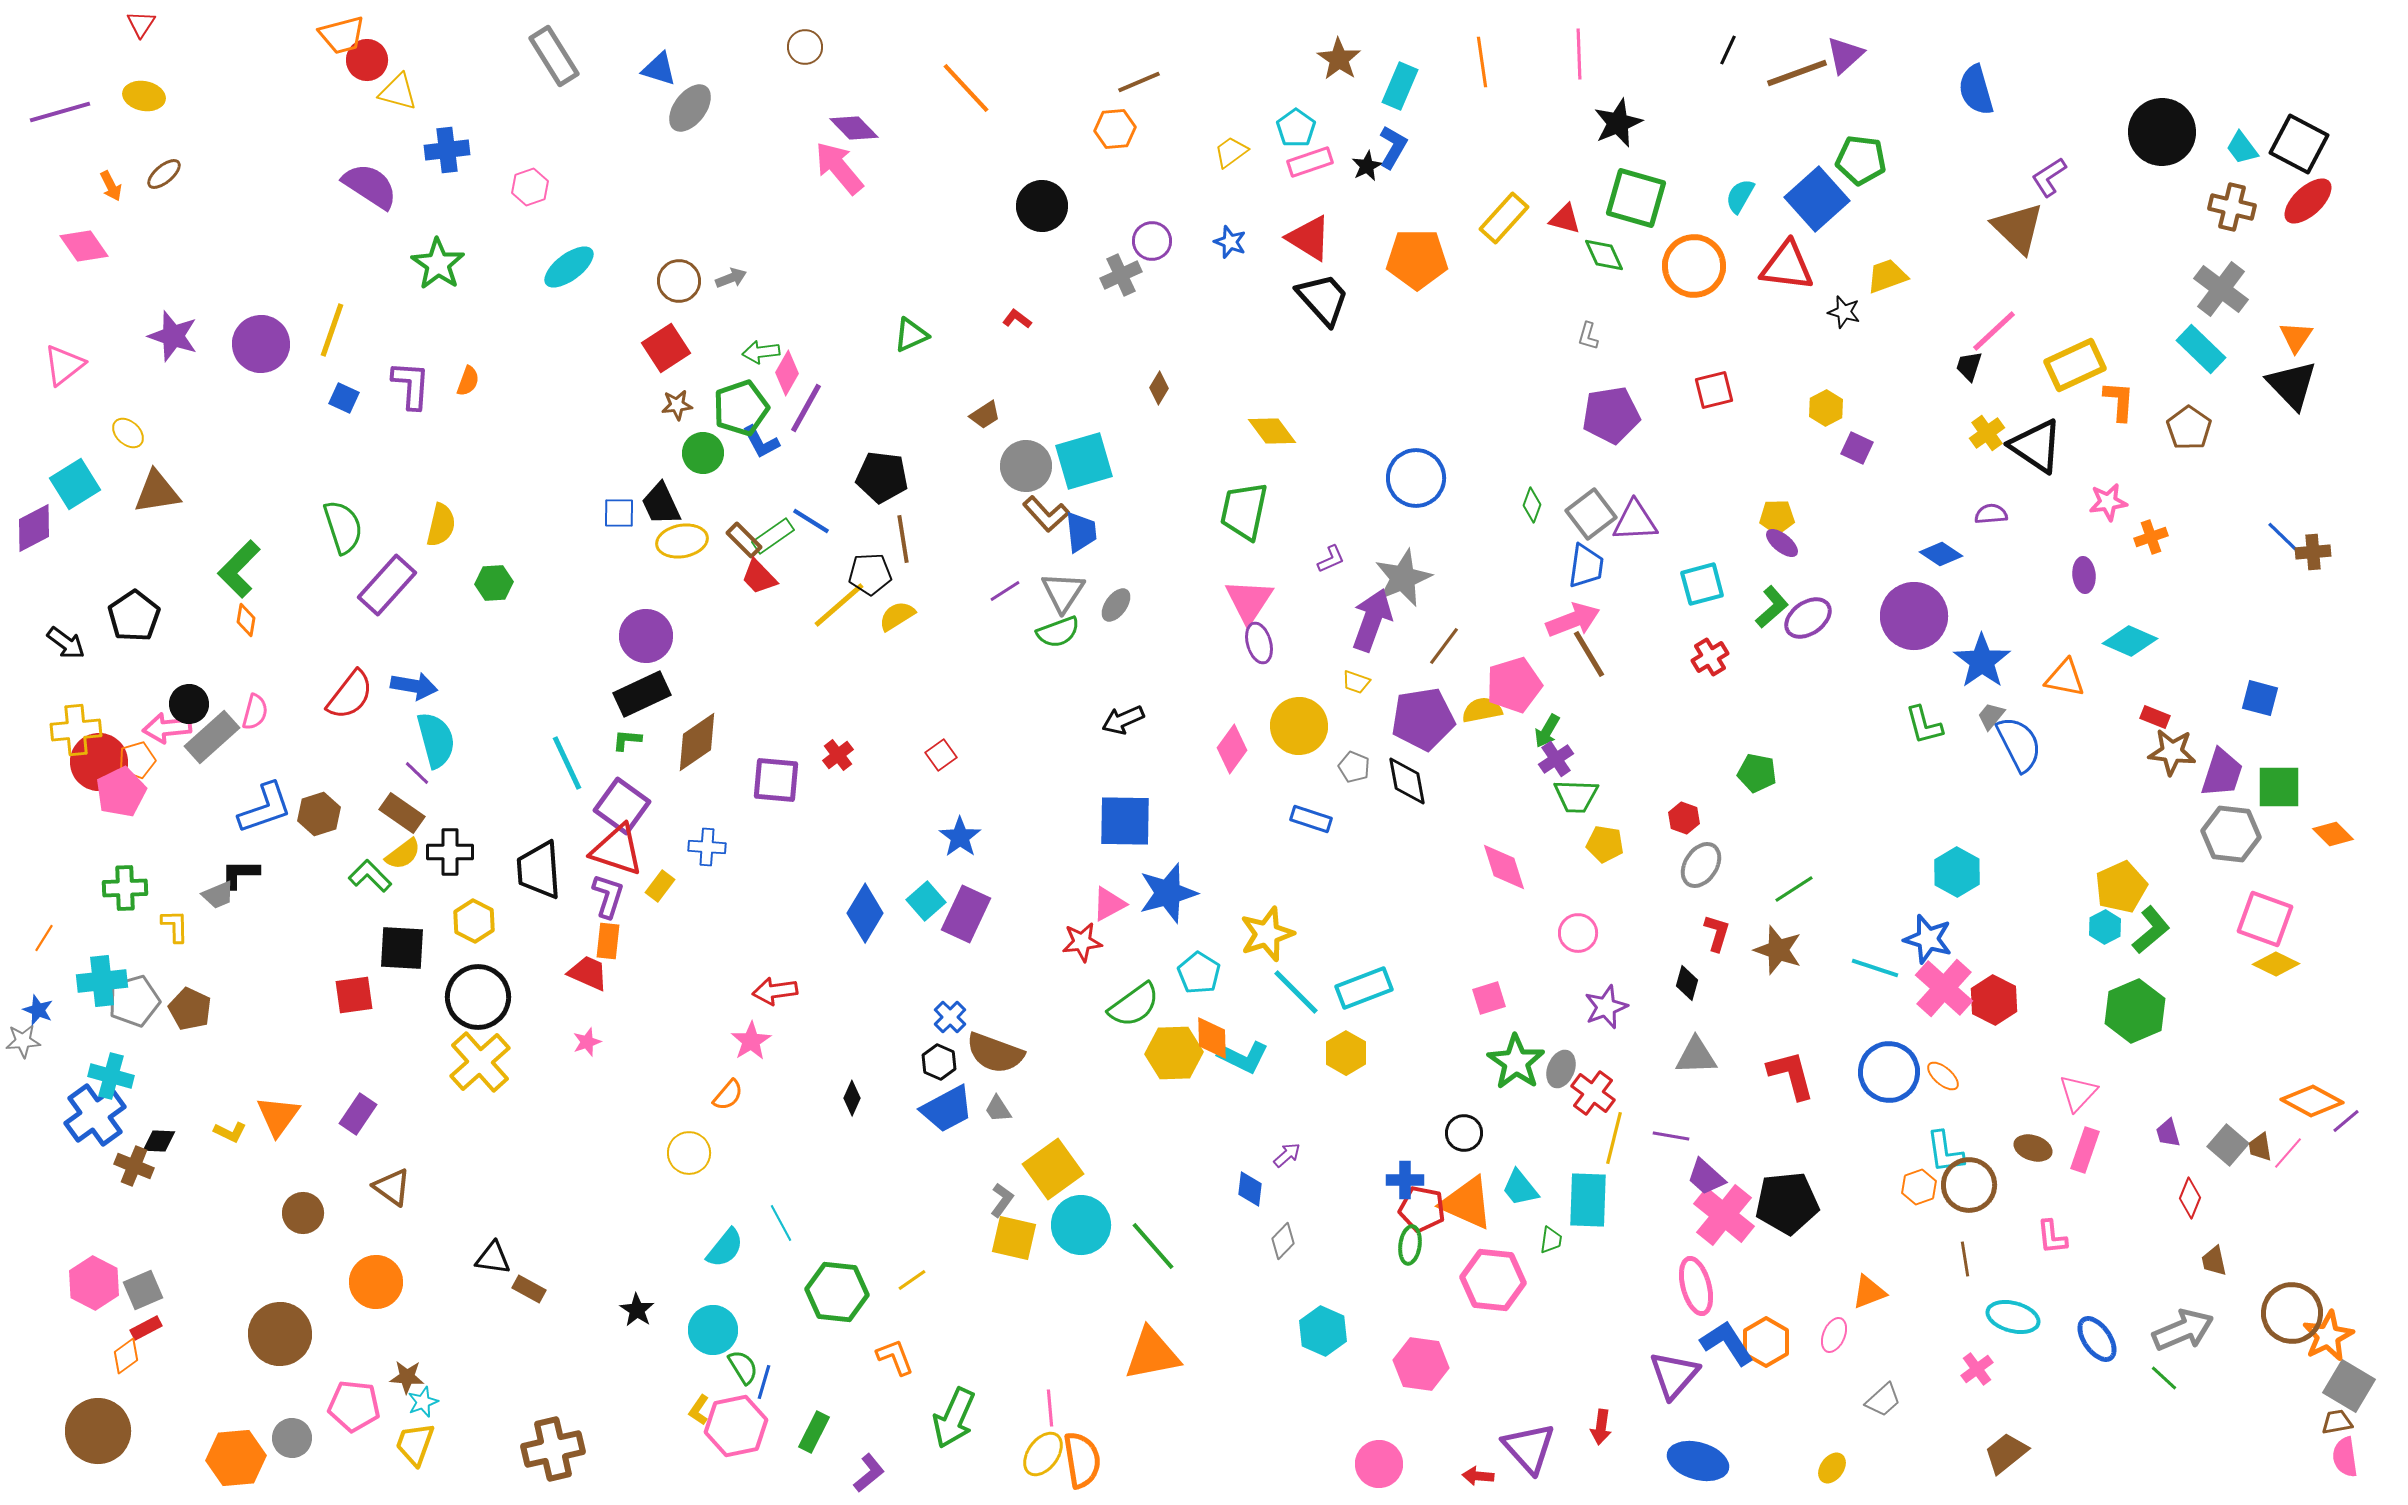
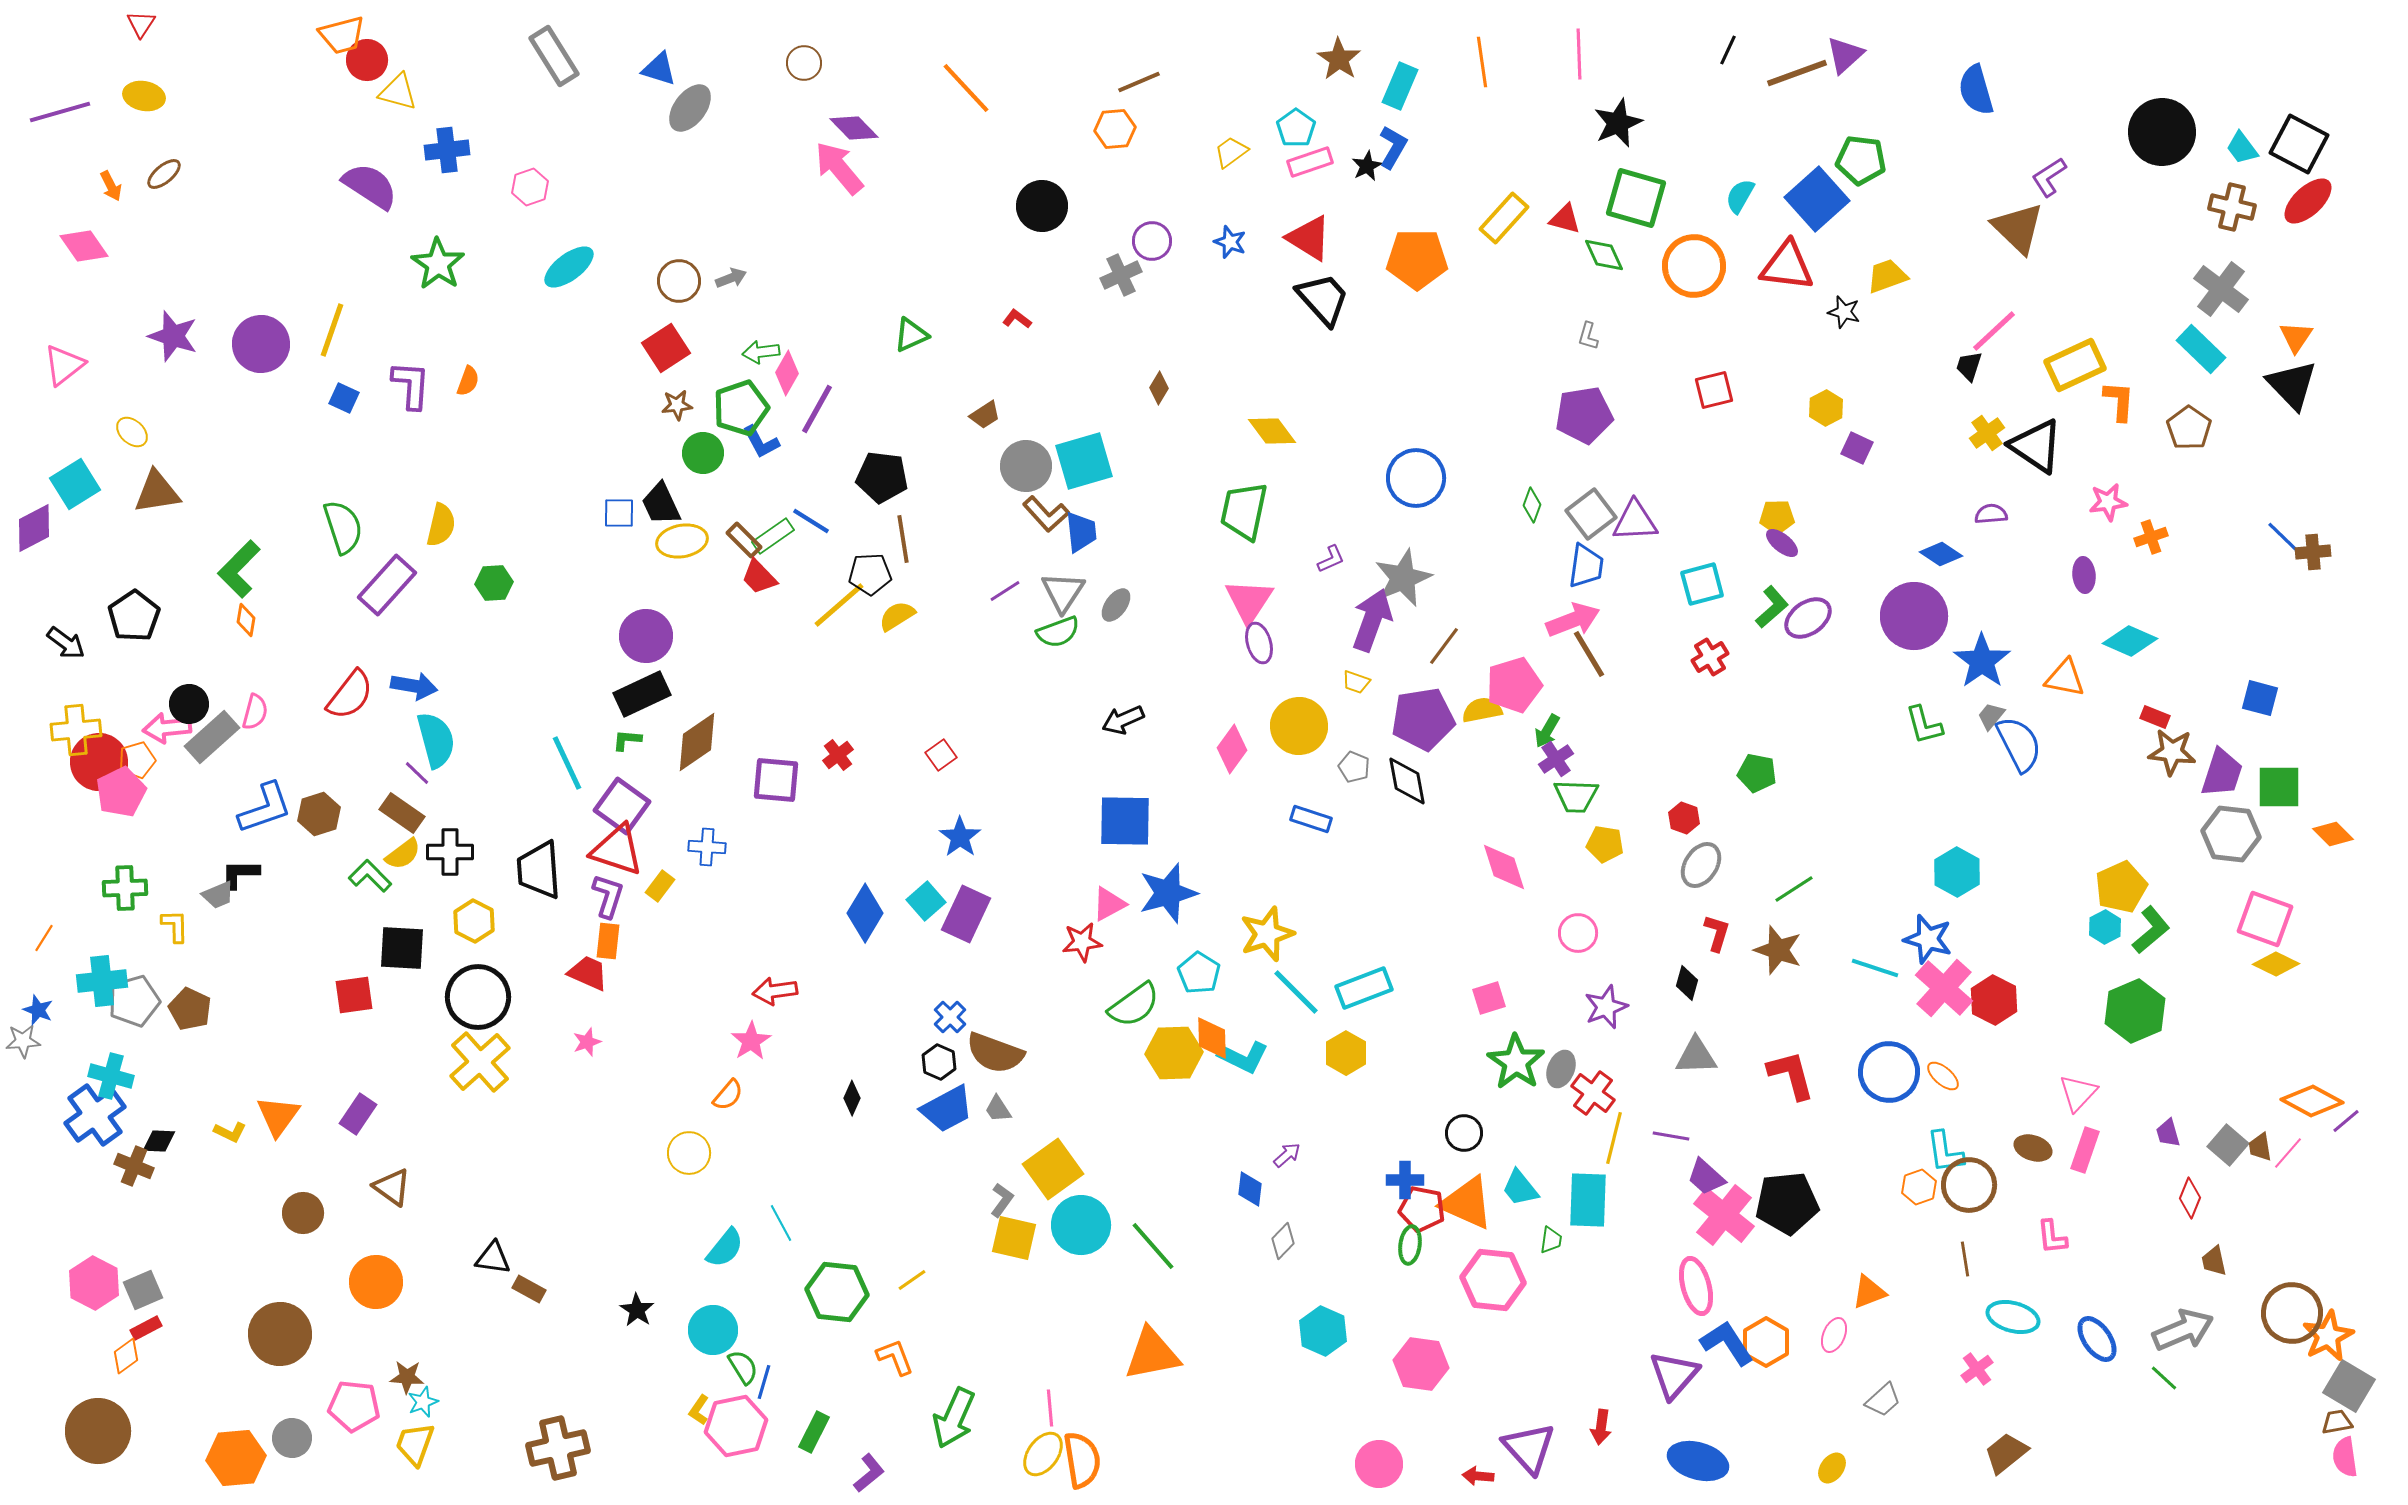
brown circle at (805, 47): moved 1 px left, 16 px down
purple line at (806, 408): moved 11 px right, 1 px down
purple pentagon at (1611, 415): moved 27 px left
yellow ellipse at (128, 433): moved 4 px right, 1 px up
brown cross at (553, 1449): moved 5 px right, 1 px up
